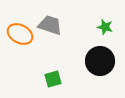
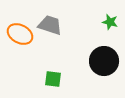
green star: moved 5 px right, 5 px up
black circle: moved 4 px right
green square: rotated 24 degrees clockwise
